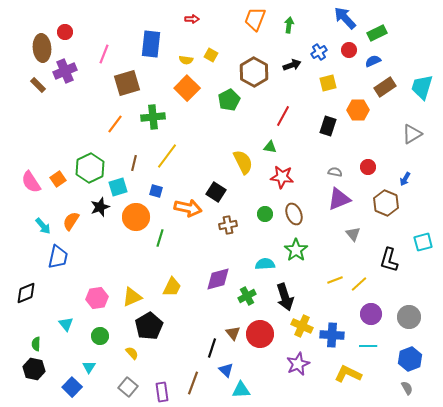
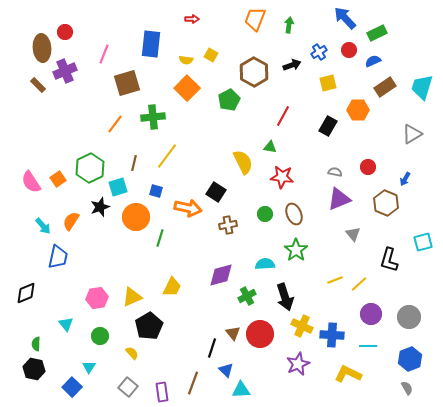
black rectangle at (328, 126): rotated 12 degrees clockwise
purple diamond at (218, 279): moved 3 px right, 4 px up
